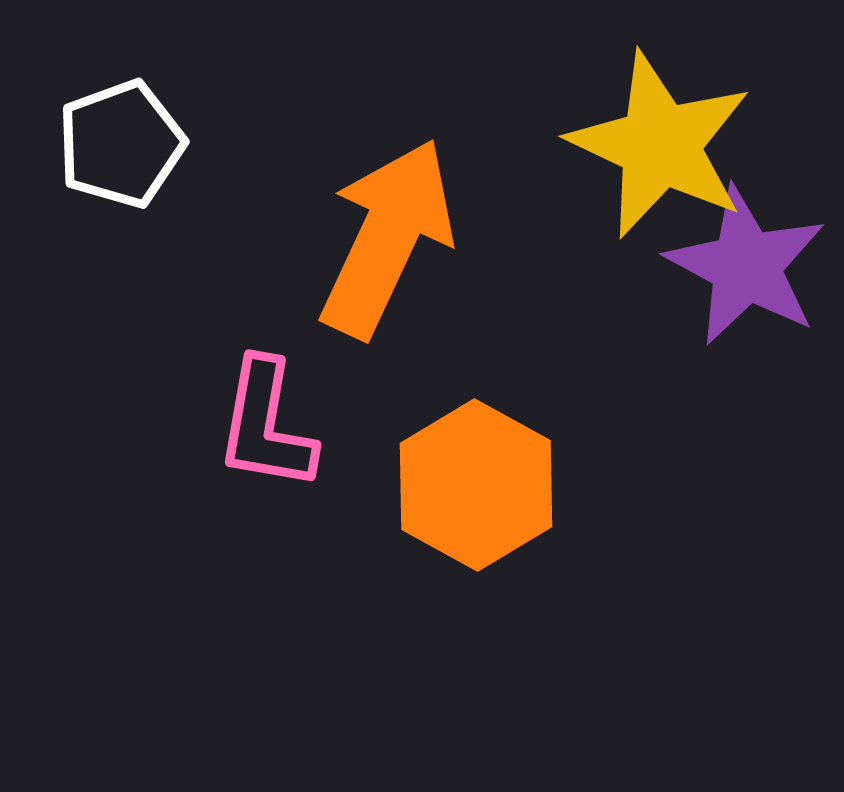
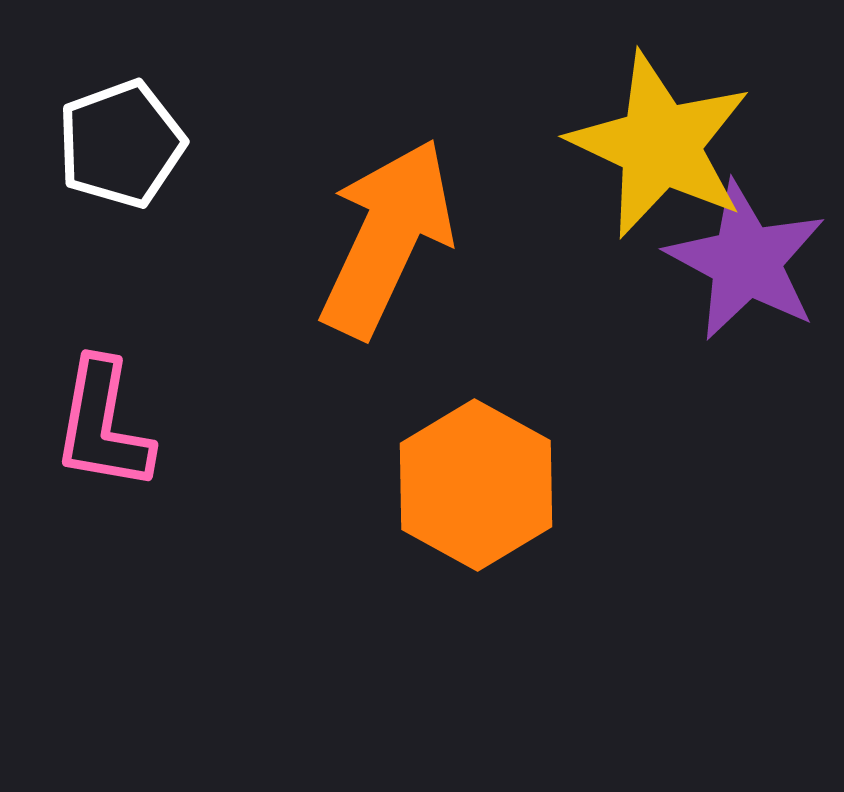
purple star: moved 5 px up
pink L-shape: moved 163 px left
